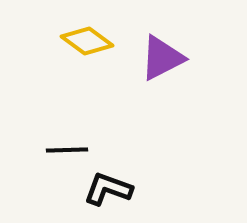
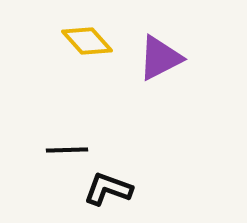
yellow diamond: rotated 12 degrees clockwise
purple triangle: moved 2 px left
